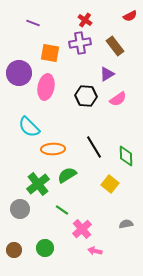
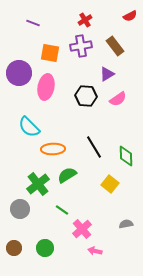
red cross: rotated 24 degrees clockwise
purple cross: moved 1 px right, 3 px down
brown circle: moved 2 px up
